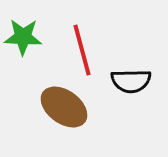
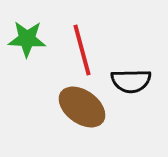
green star: moved 4 px right, 2 px down
brown ellipse: moved 18 px right
